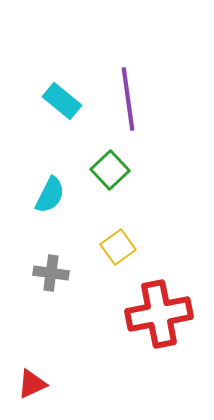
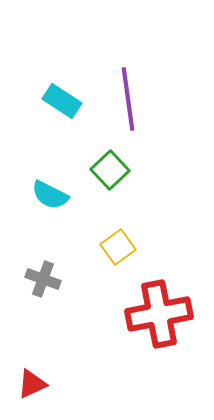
cyan rectangle: rotated 6 degrees counterclockwise
cyan semicircle: rotated 90 degrees clockwise
gray cross: moved 8 px left, 6 px down; rotated 12 degrees clockwise
